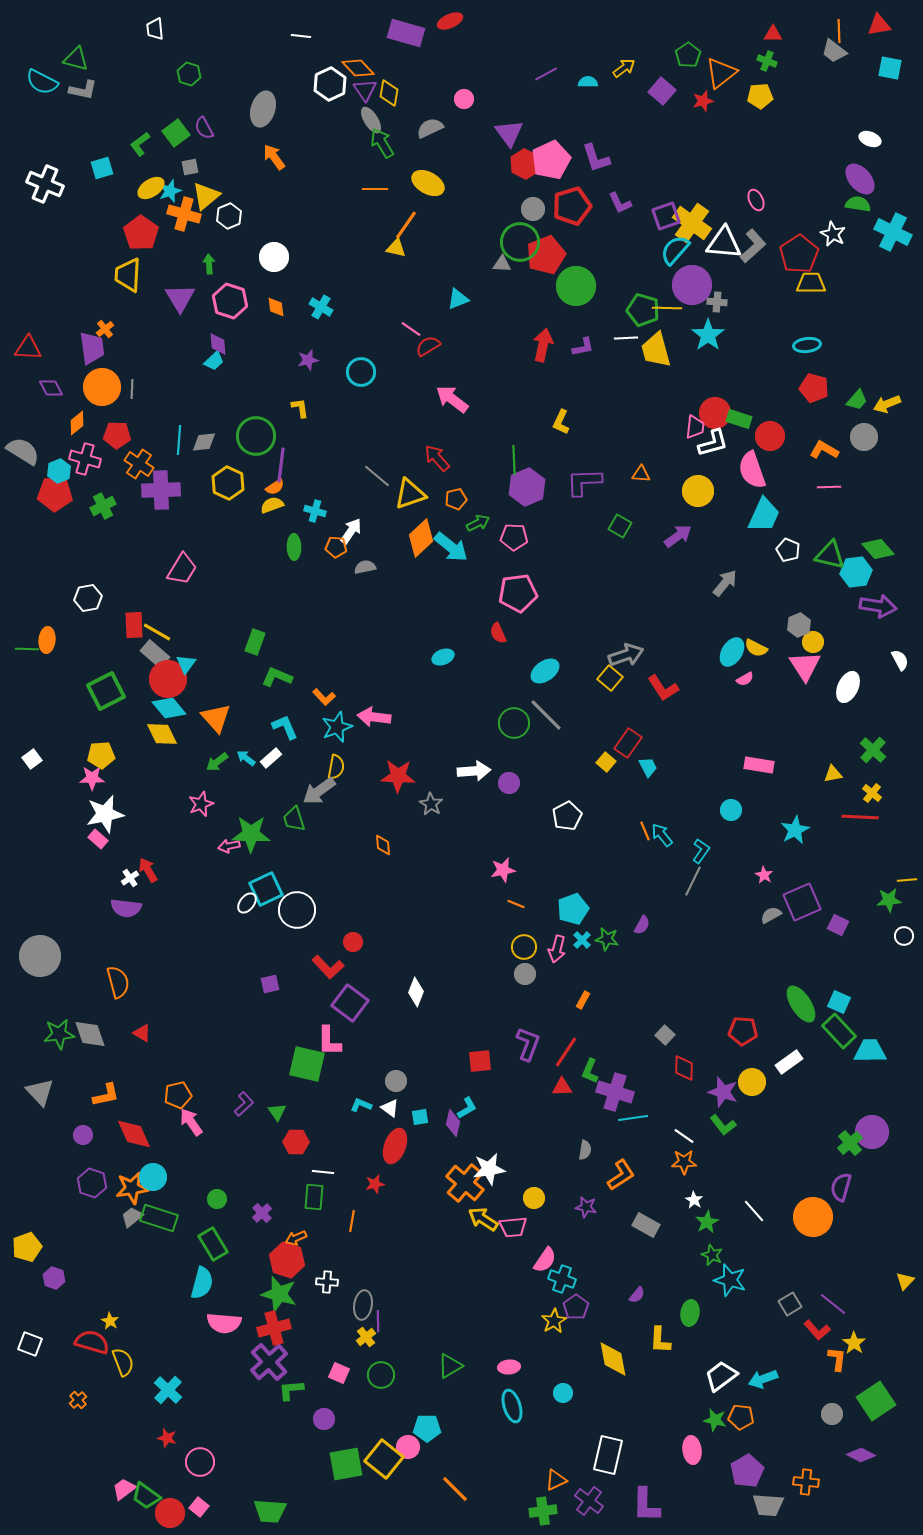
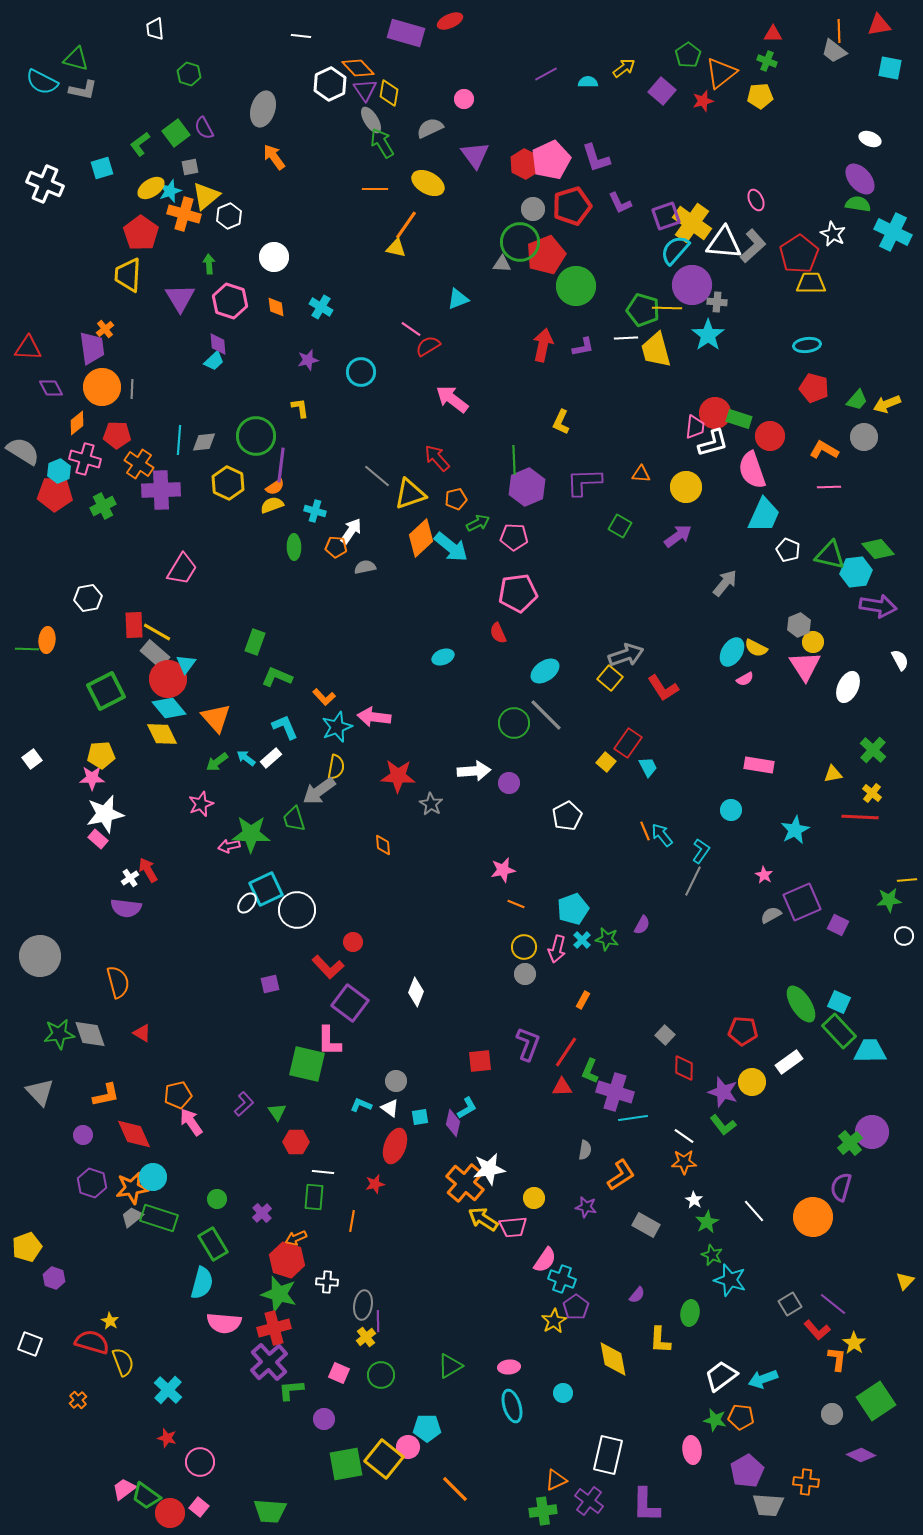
purple triangle at (509, 133): moved 34 px left, 22 px down
yellow circle at (698, 491): moved 12 px left, 4 px up
